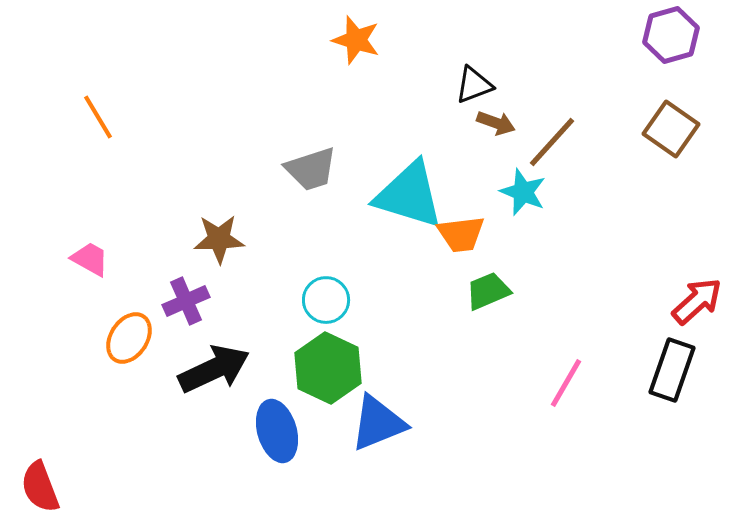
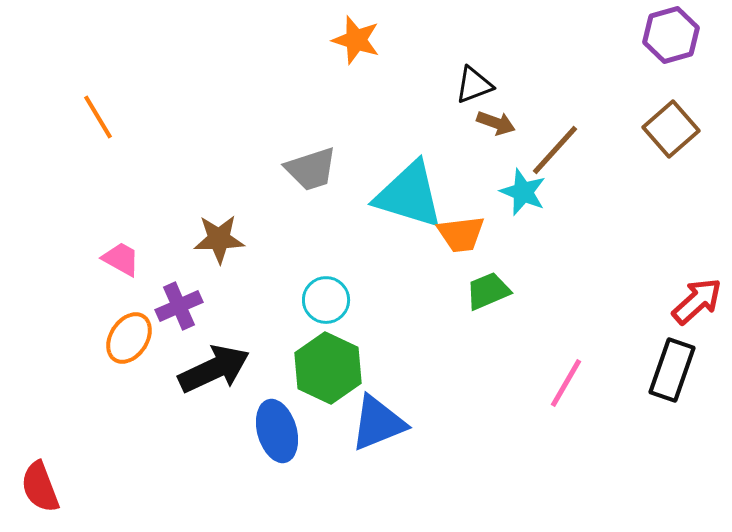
brown square: rotated 14 degrees clockwise
brown line: moved 3 px right, 8 px down
pink trapezoid: moved 31 px right
purple cross: moved 7 px left, 5 px down
